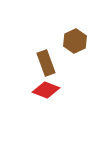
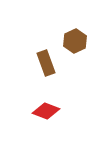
red diamond: moved 21 px down
